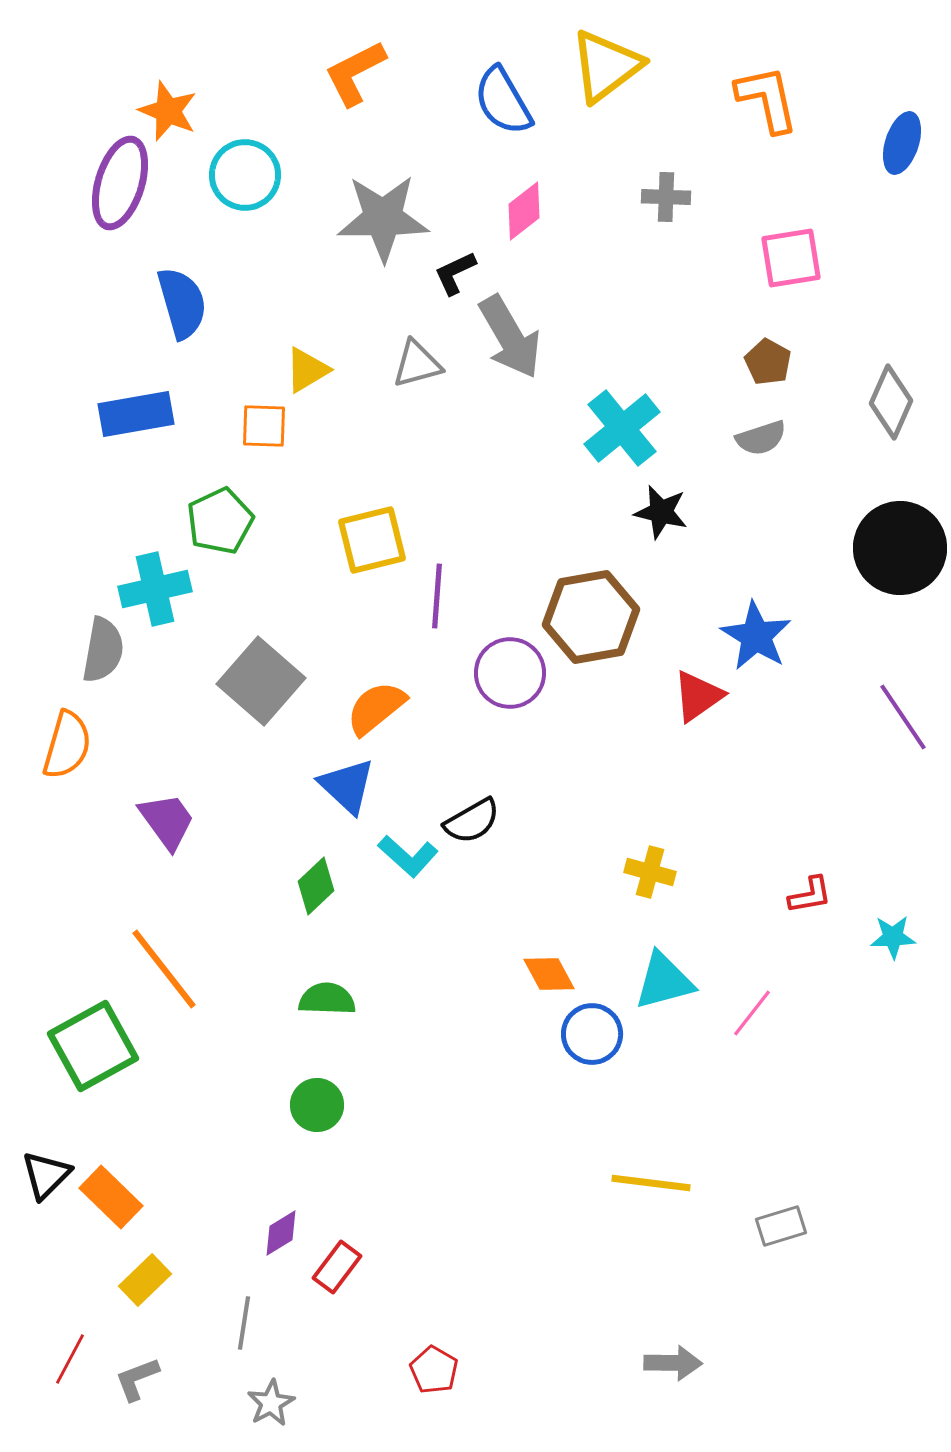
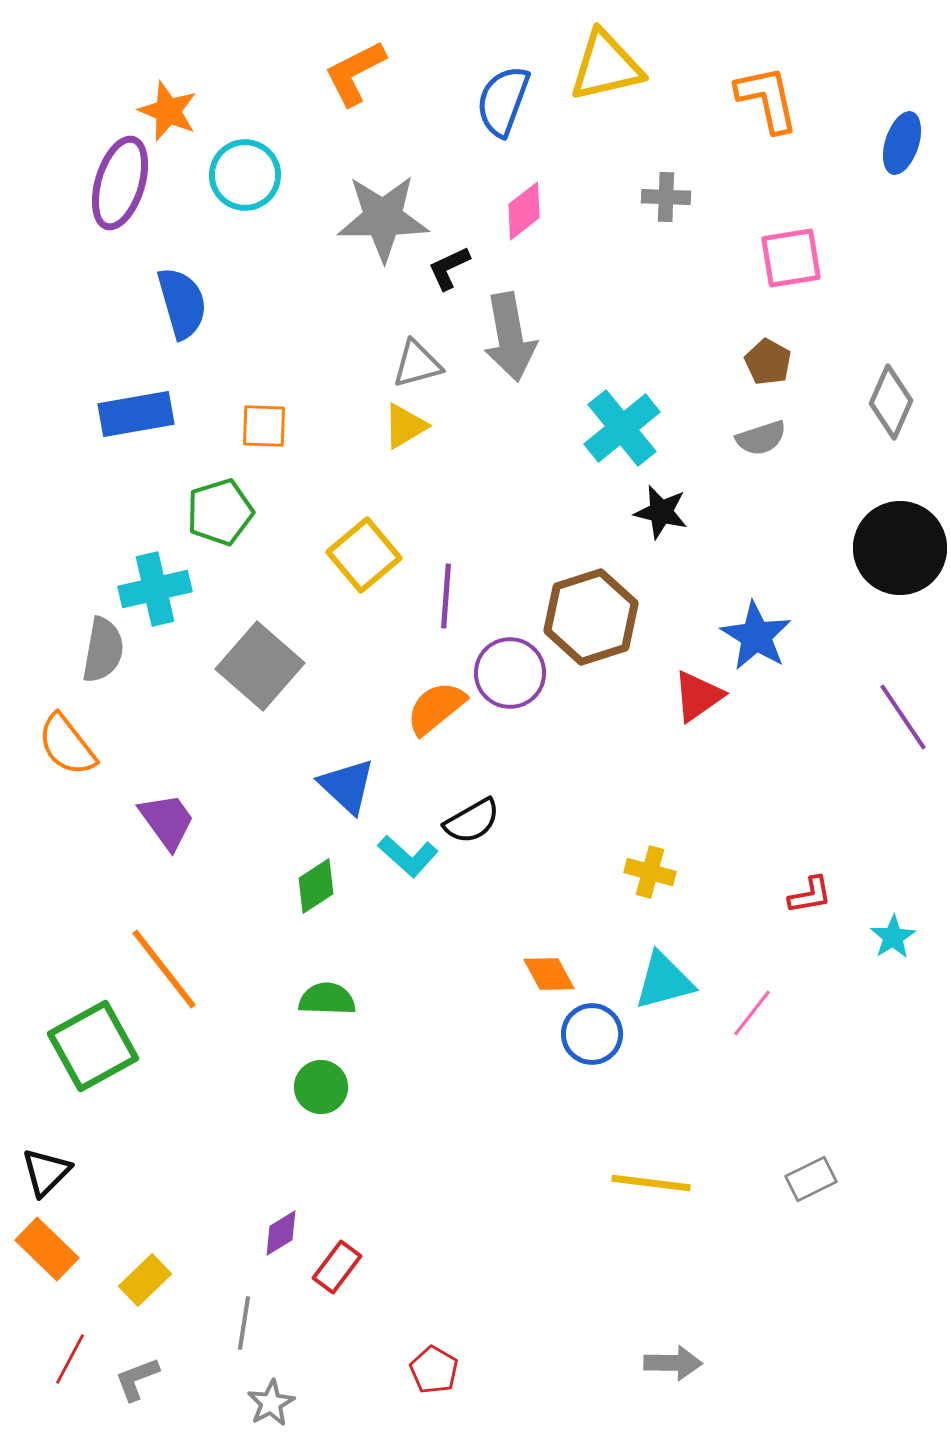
yellow triangle at (606, 66): rotated 24 degrees clockwise
blue semicircle at (503, 101): rotated 50 degrees clockwise
black L-shape at (455, 273): moved 6 px left, 5 px up
gray arrow at (510, 337): rotated 20 degrees clockwise
yellow triangle at (307, 370): moved 98 px right, 56 px down
green pentagon at (220, 521): moved 9 px up; rotated 8 degrees clockwise
yellow square at (372, 540): moved 8 px left, 15 px down; rotated 26 degrees counterclockwise
purple line at (437, 596): moved 9 px right
brown hexagon at (591, 617): rotated 8 degrees counterclockwise
gray square at (261, 681): moved 1 px left, 15 px up
orange semicircle at (376, 708): moved 60 px right
orange semicircle at (67, 745): rotated 126 degrees clockwise
green diamond at (316, 886): rotated 10 degrees clockwise
cyan star at (893, 937): rotated 30 degrees counterclockwise
green circle at (317, 1105): moved 4 px right, 18 px up
black triangle at (46, 1175): moved 3 px up
orange rectangle at (111, 1197): moved 64 px left, 52 px down
gray rectangle at (781, 1226): moved 30 px right, 47 px up; rotated 9 degrees counterclockwise
